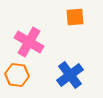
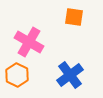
orange square: moved 1 px left; rotated 12 degrees clockwise
orange hexagon: rotated 20 degrees clockwise
